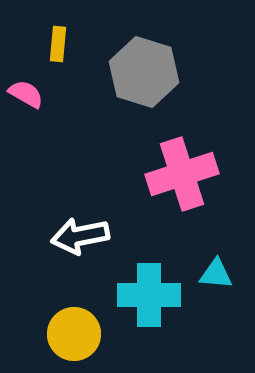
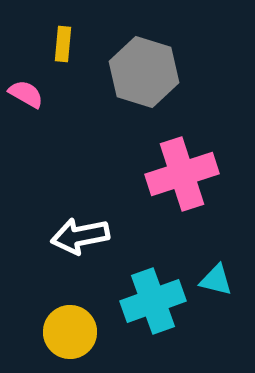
yellow rectangle: moved 5 px right
cyan triangle: moved 6 px down; rotated 9 degrees clockwise
cyan cross: moved 4 px right, 6 px down; rotated 20 degrees counterclockwise
yellow circle: moved 4 px left, 2 px up
